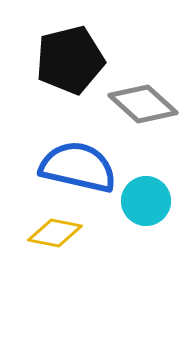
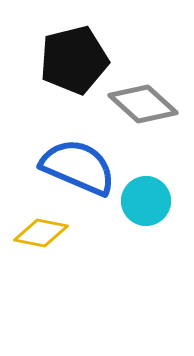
black pentagon: moved 4 px right
blue semicircle: rotated 10 degrees clockwise
yellow diamond: moved 14 px left
